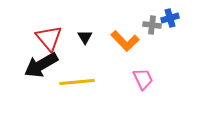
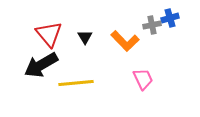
gray cross: rotated 18 degrees counterclockwise
red triangle: moved 4 px up
yellow line: moved 1 px left, 1 px down
